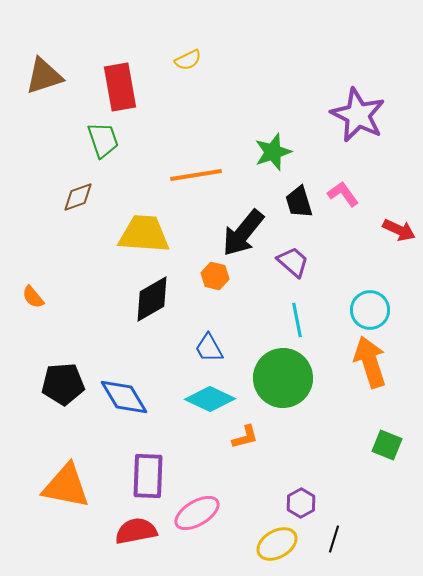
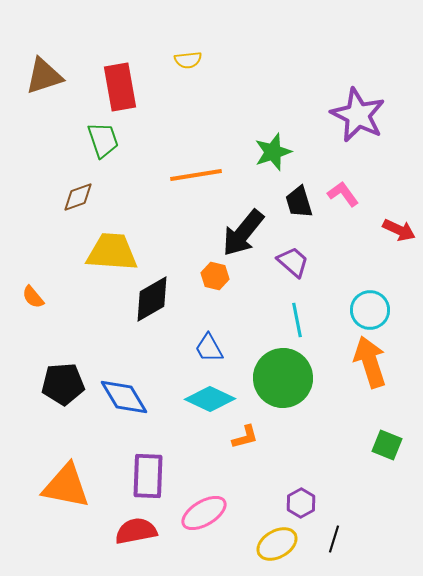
yellow semicircle: rotated 20 degrees clockwise
yellow trapezoid: moved 32 px left, 18 px down
pink ellipse: moved 7 px right
